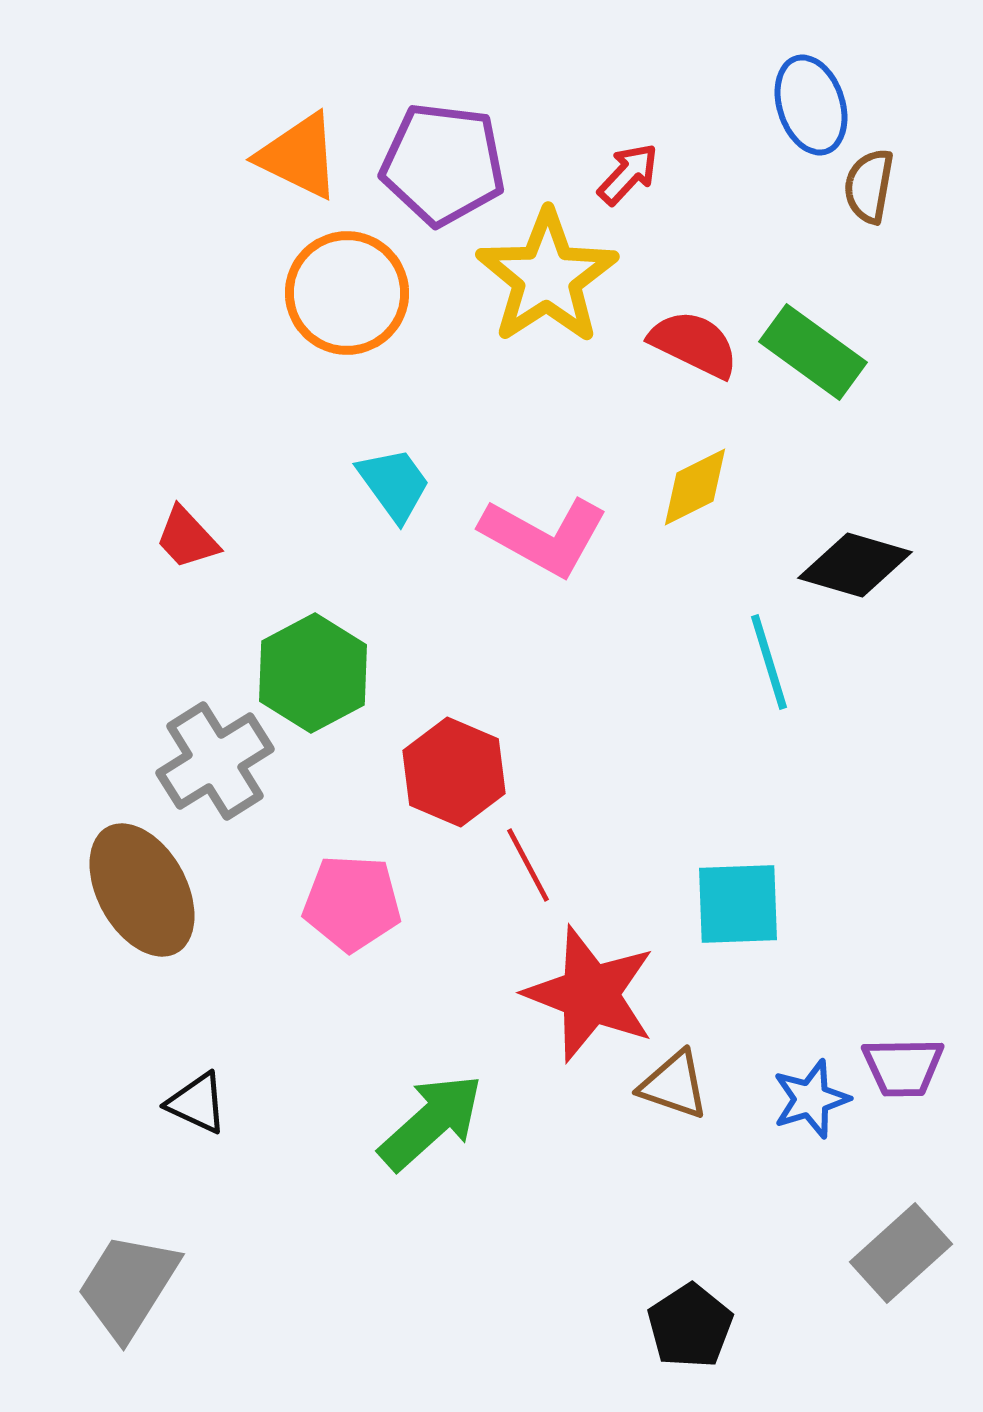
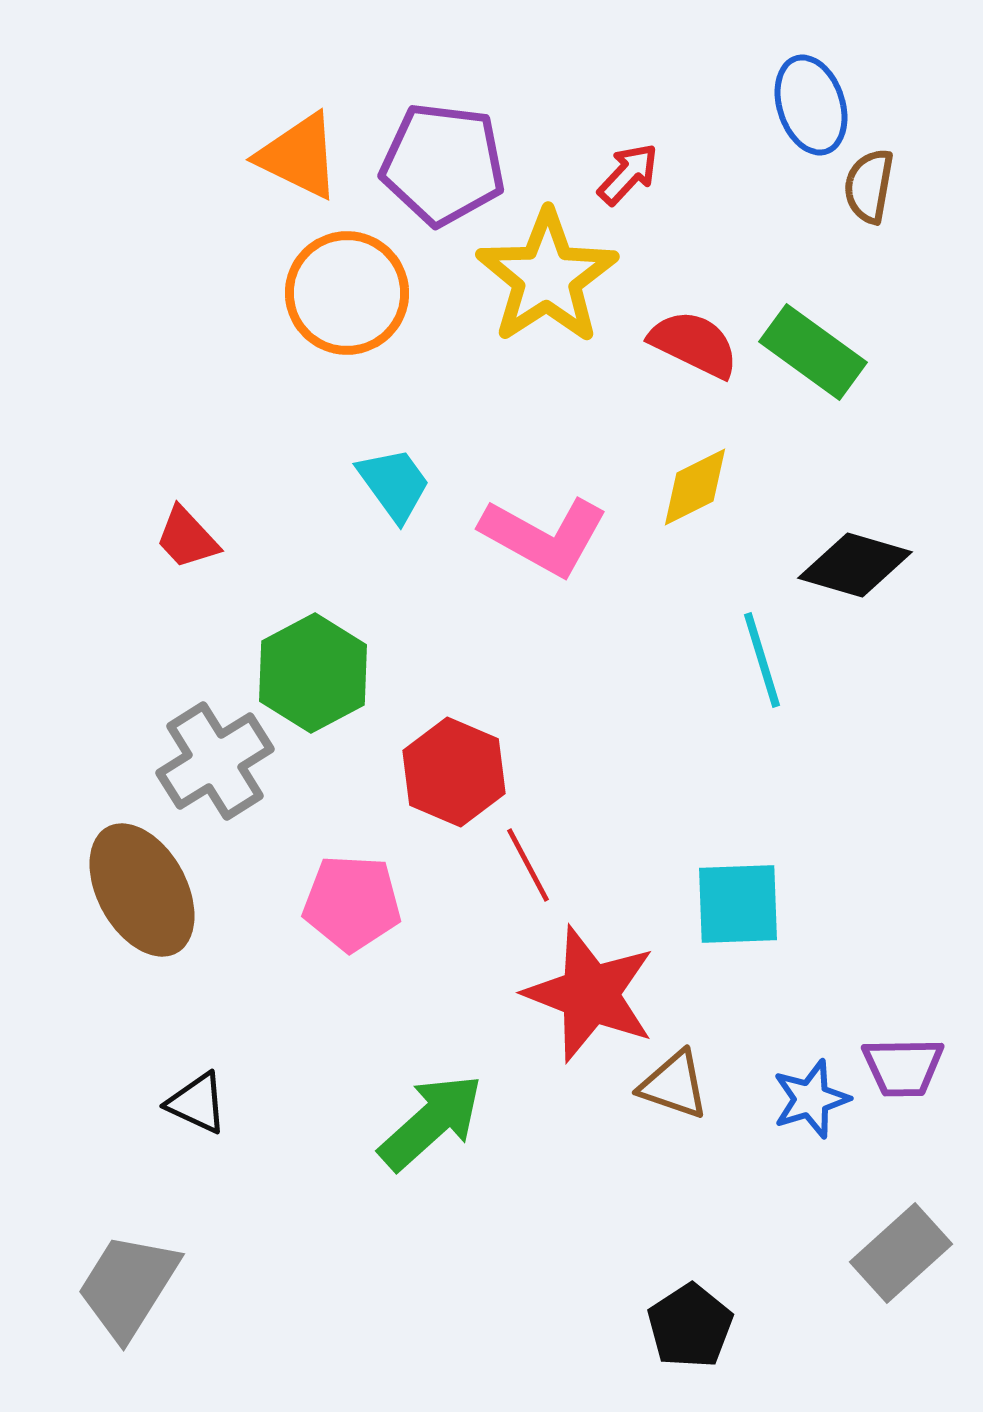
cyan line: moved 7 px left, 2 px up
